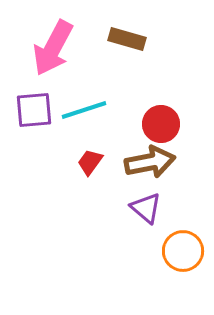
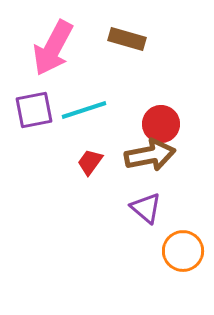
purple square: rotated 6 degrees counterclockwise
brown arrow: moved 7 px up
